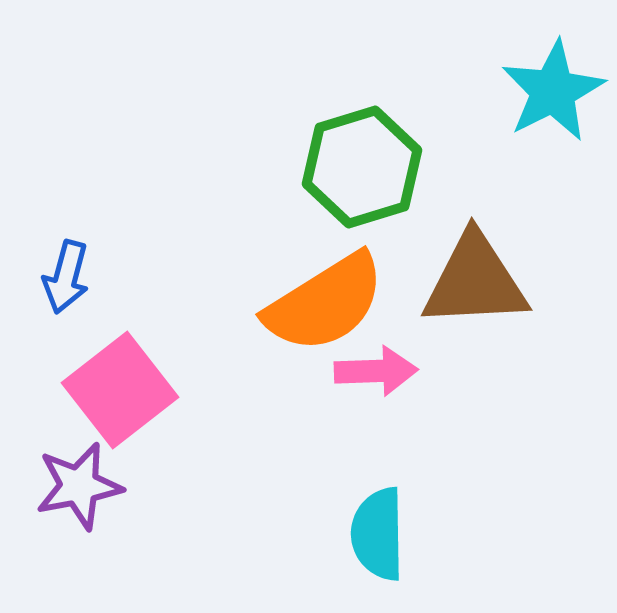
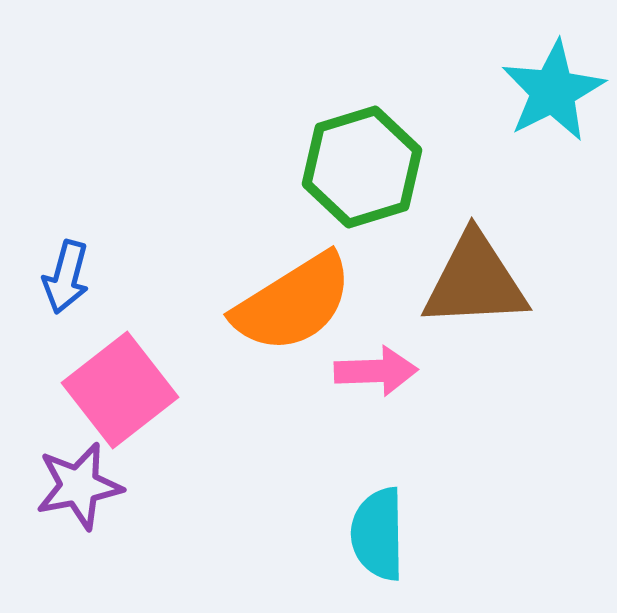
orange semicircle: moved 32 px left
